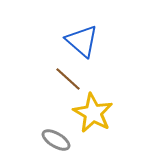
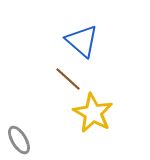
gray ellipse: moved 37 px left; rotated 28 degrees clockwise
